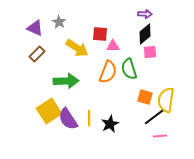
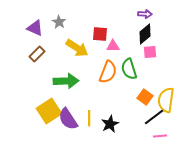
orange square: rotated 21 degrees clockwise
